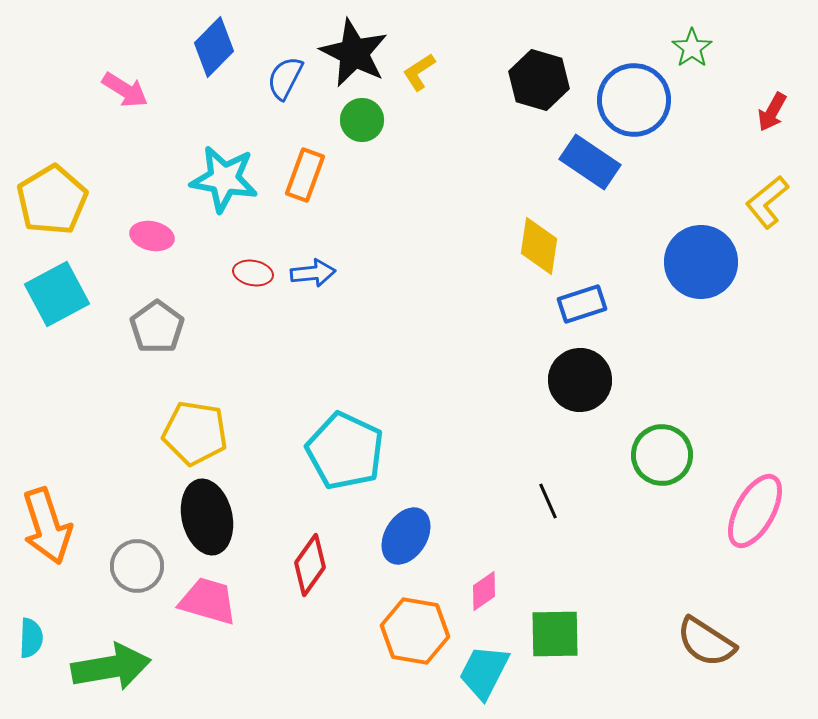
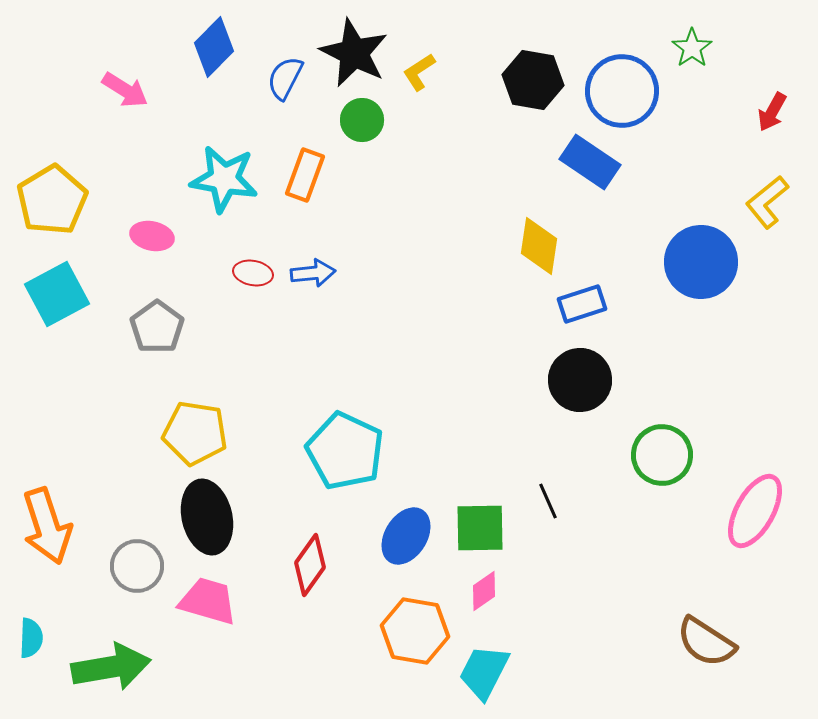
black hexagon at (539, 80): moved 6 px left; rotated 6 degrees counterclockwise
blue circle at (634, 100): moved 12 px left, 9 px up
green square at (555, 634): moved 75 px left, 106 px up
